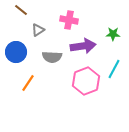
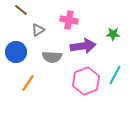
cyan line: moved 1 px right, 6 px down
